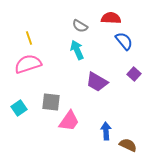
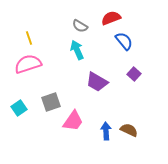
red semicircle: rotated 24 degrees counterclockwise
gray square: rotated 24 degrees counterclockwise
pink trapezoid: moved 4 px right
brown semicircle: moved 1 px right, 15 px up
